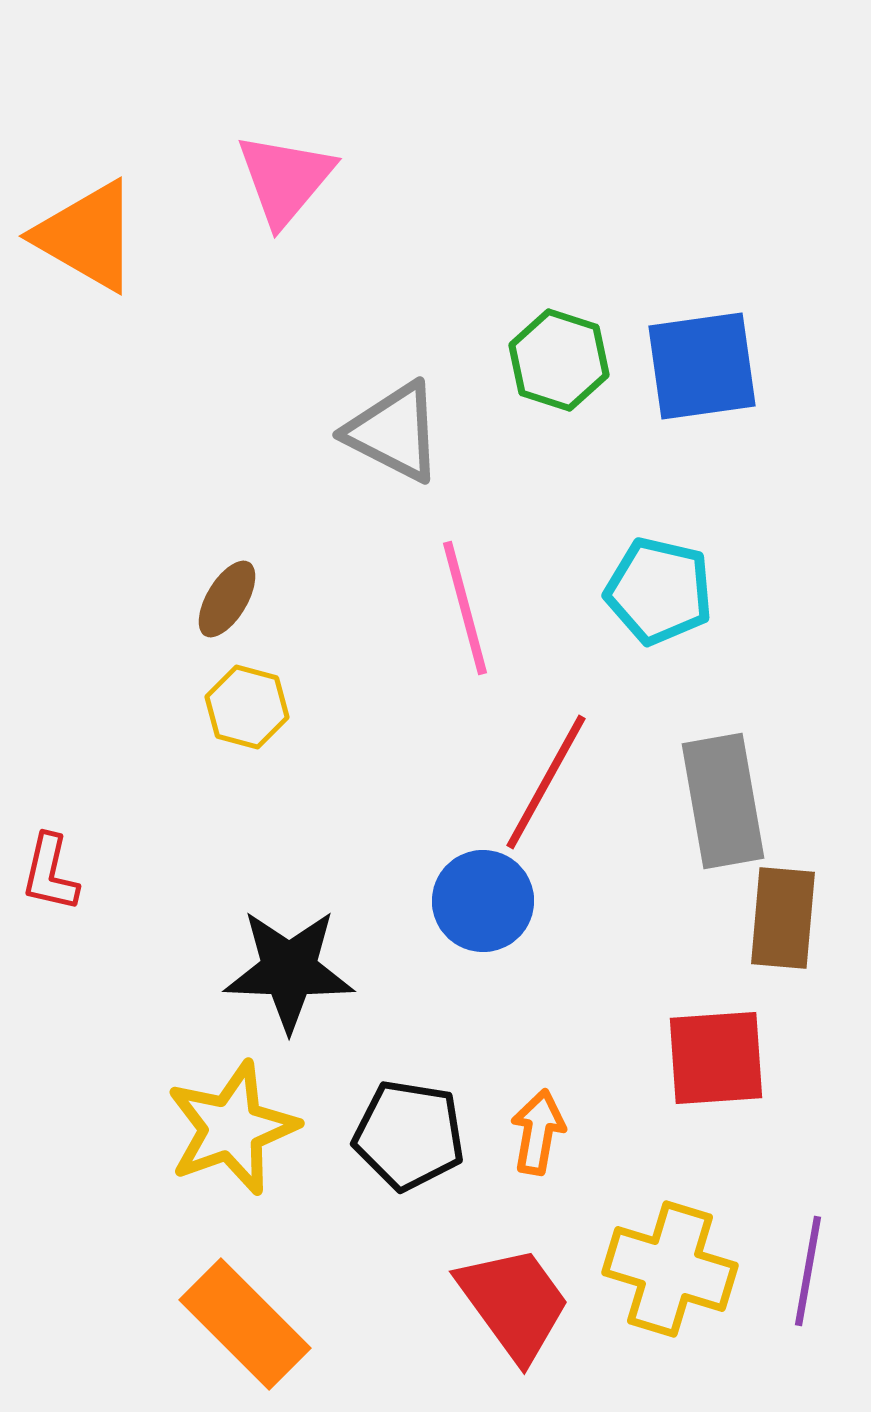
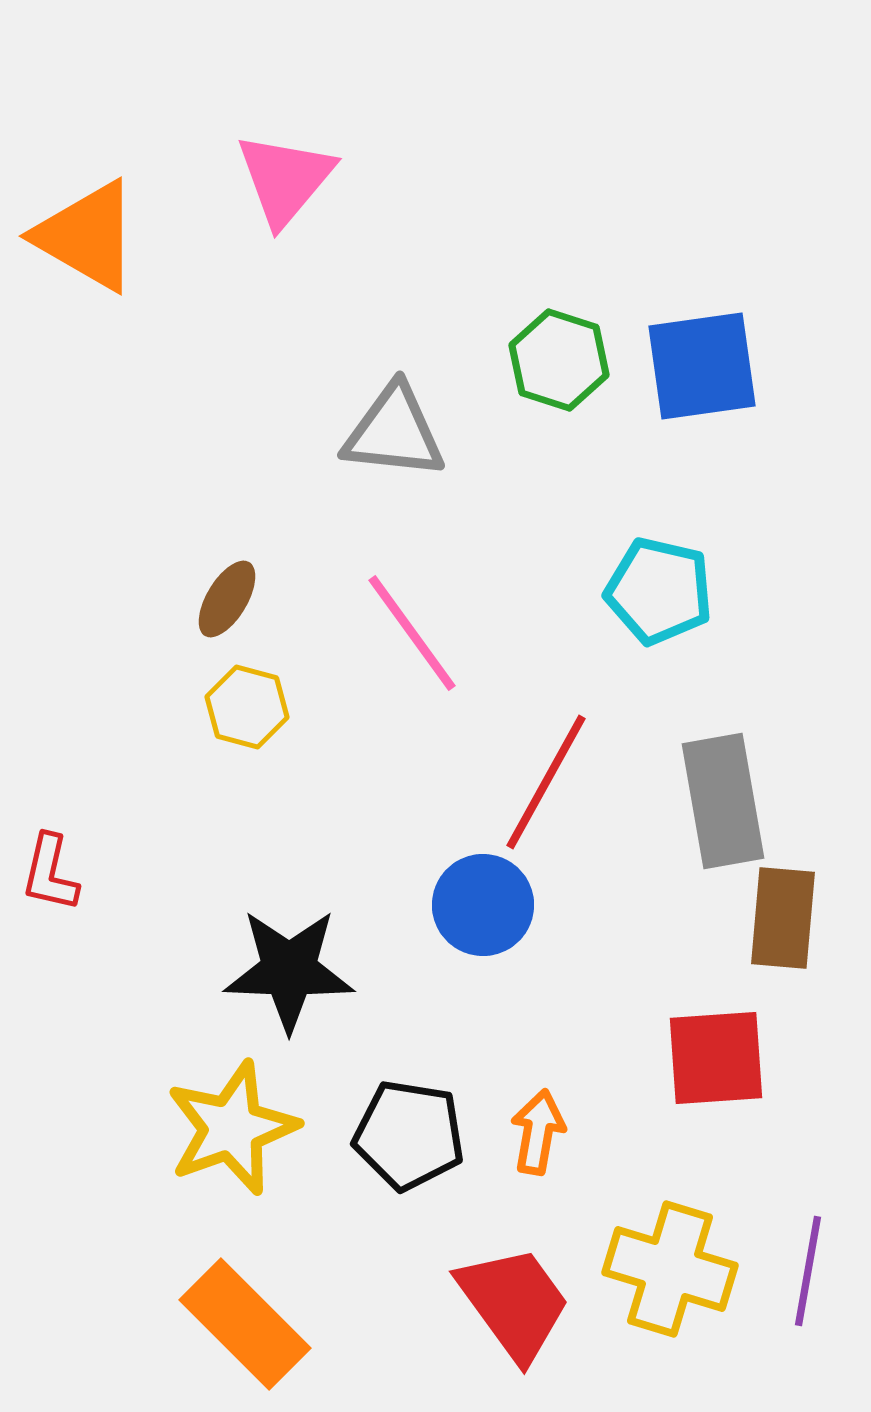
gray triangle: rotated 21 degrees counterclockwise
pink line: moved 53 px left, 25 px down; rotated 21 degrees counterclockwise
blue circle: moved 4 px down
